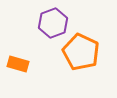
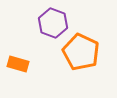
purple hexagon: rotated 20 degrees counterclockwise
